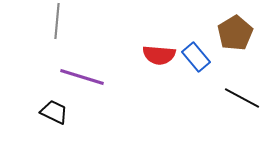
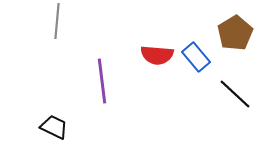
red semicircle: moved 2 px left
purple line: moved 20 px right, 4 px down; rotated 66 degrees clockwise
black line: moved 7 px left, 4 px up; rotated 15 degrees clockwise
black trapezoid: moved 15 px down
